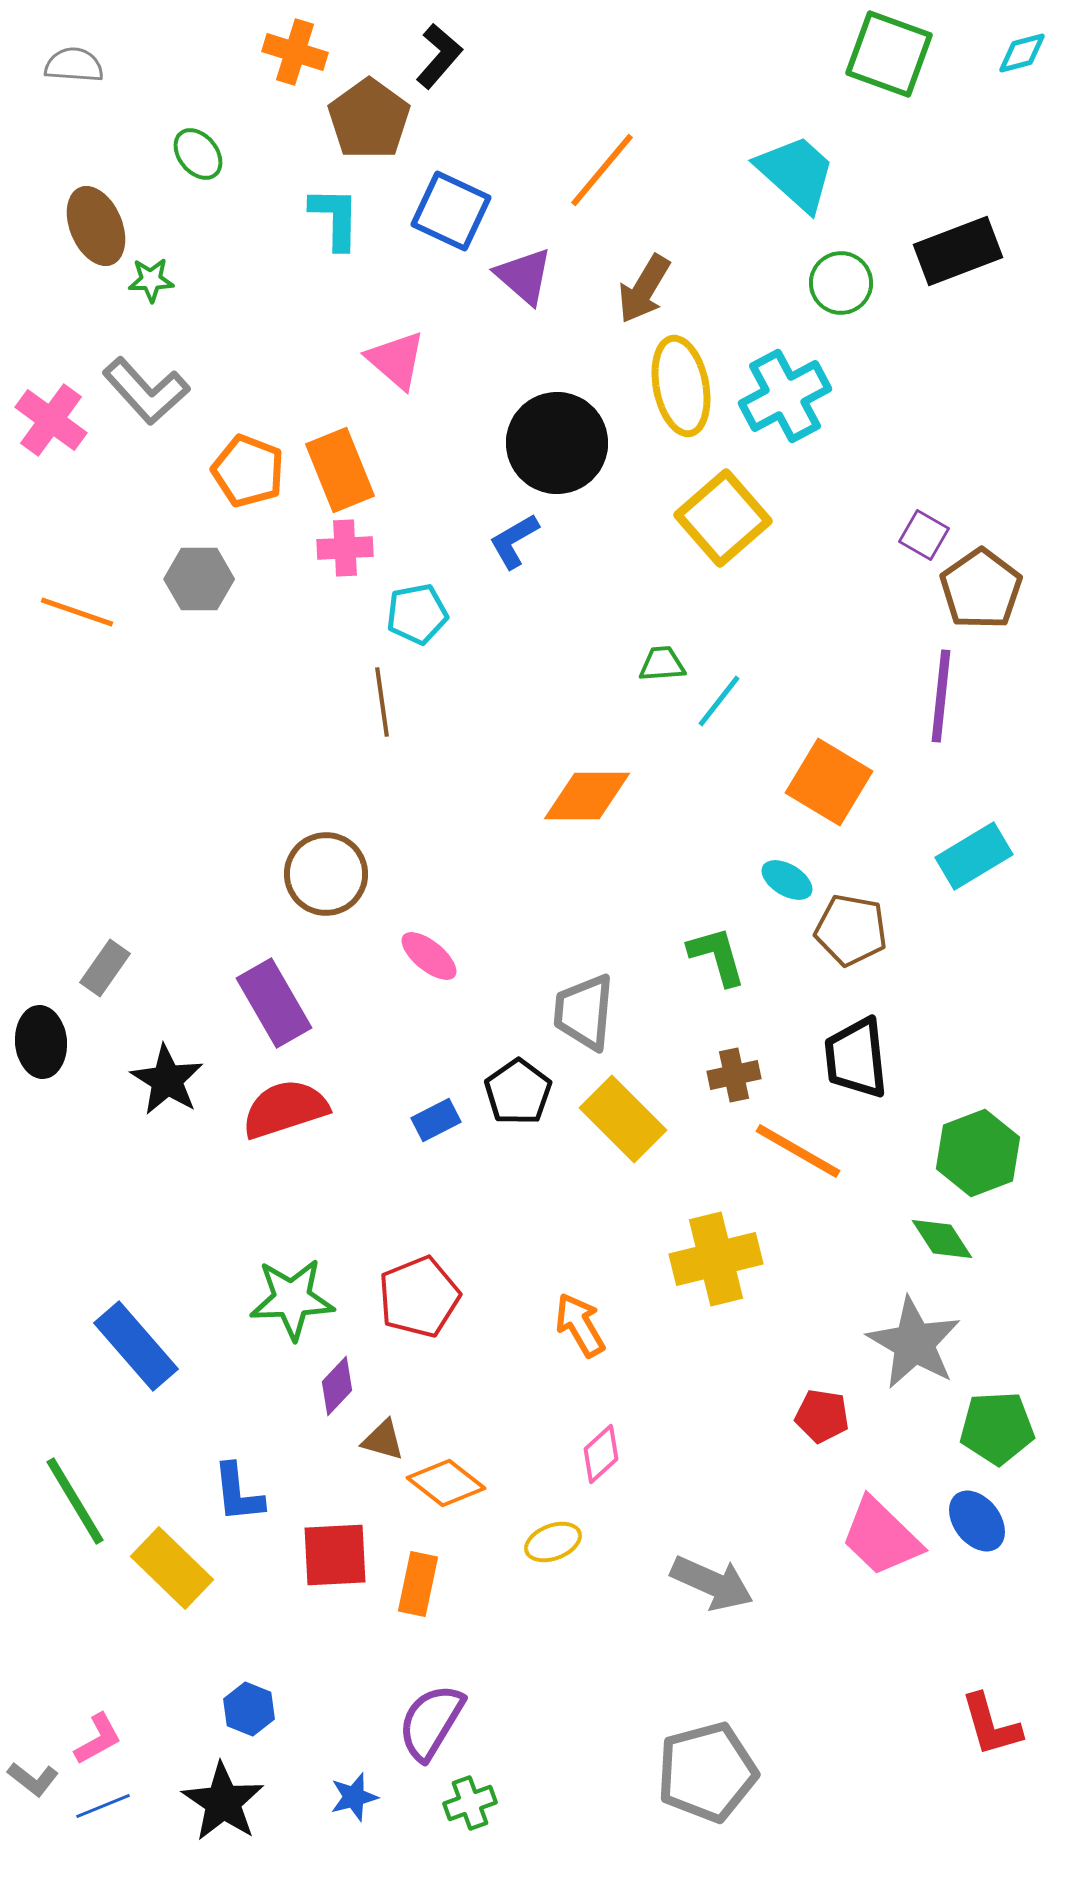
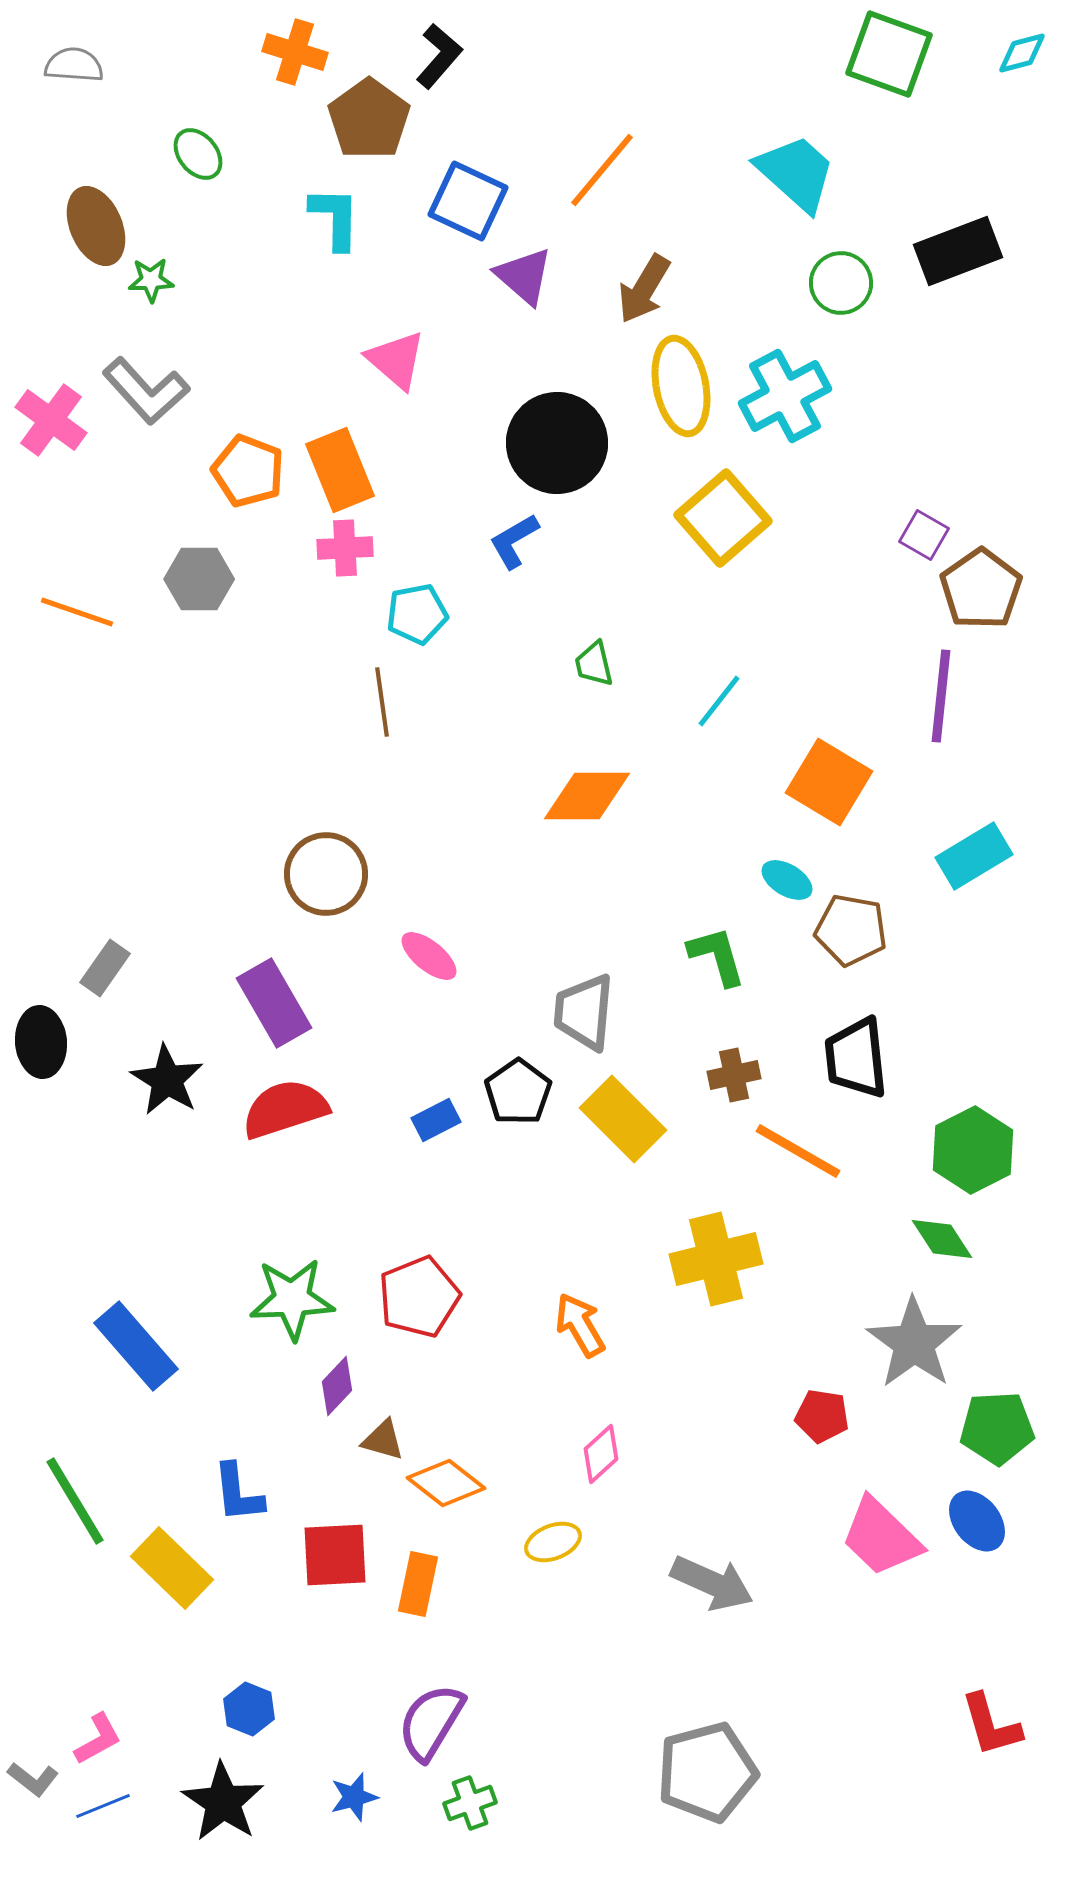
blue square at (451, 211): moved 17 px right, 10 px up
green trapezoid at (662, 664): moved 68 px left; rotated 99 degrees counterclockwise
green hexagon at (978, 1153): moved 5 px left, 3 px up; rotated 6 degrees counterclockwise
gray star at (914, 1343): rotated 6 degrees clockwise
